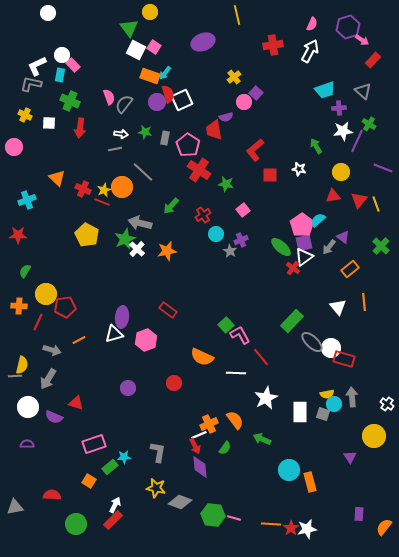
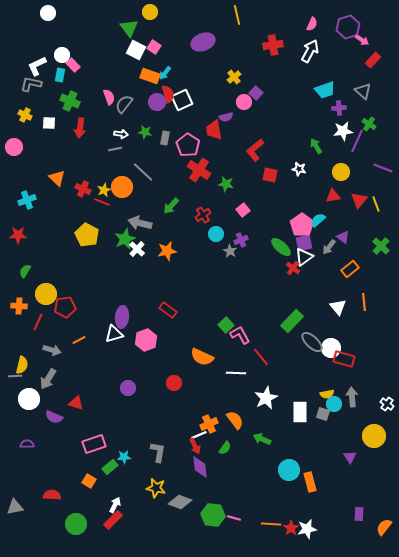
red square at (270, 175): rotated 14 degrees clockwise
white circle at (28, 407): moved 1 px right, 8 px up
